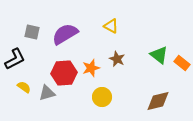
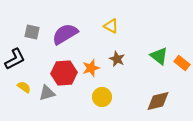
green triangle: moved 1 px down
